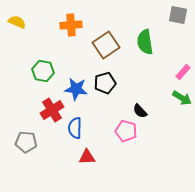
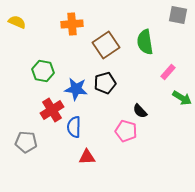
orange cross: moved 1 px right, 1 px up
pink rectangle: moved 15 px left
blue semicircle: moved 1 px left, 1 px up
